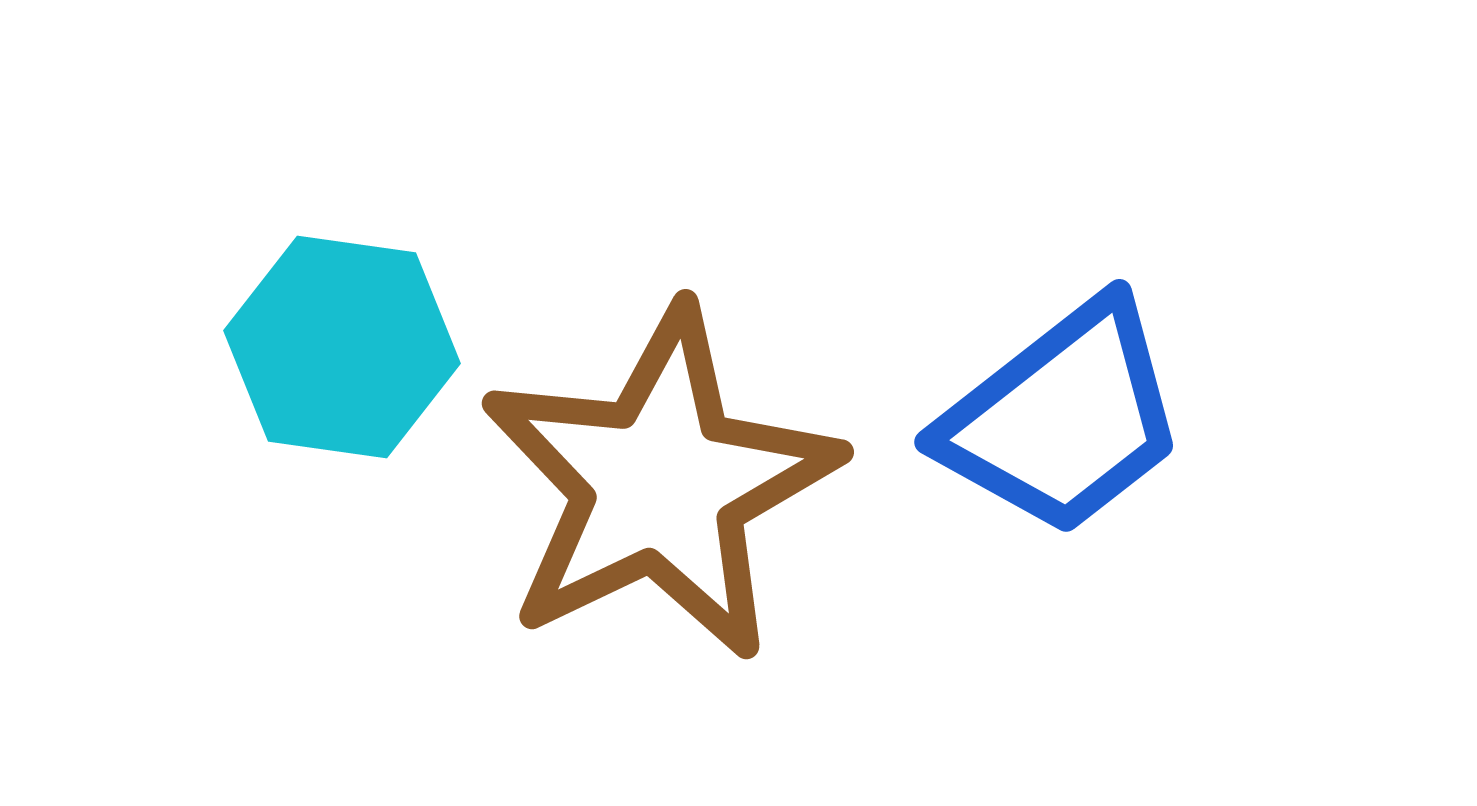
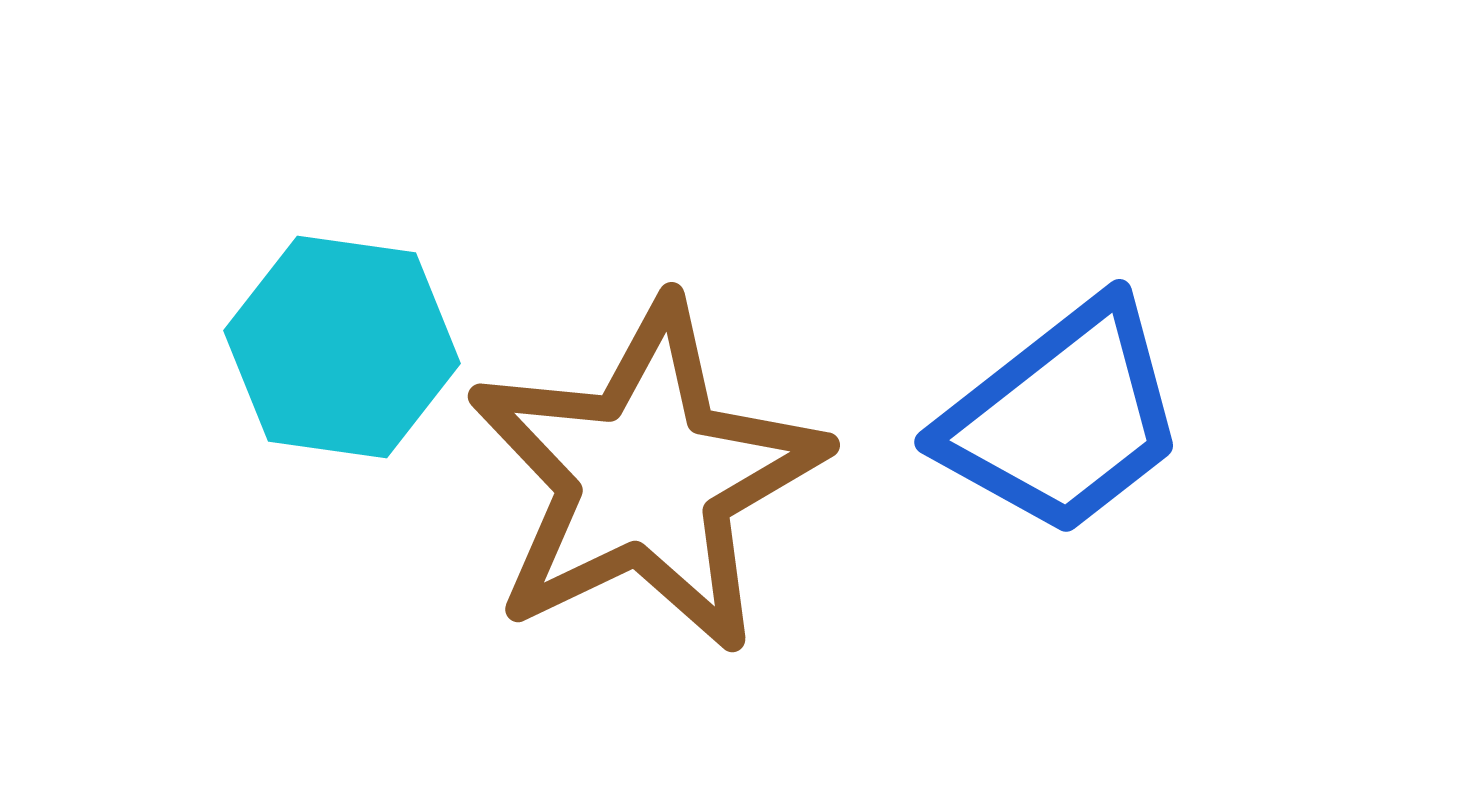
brown star: moved 14 px left, 7 px up
